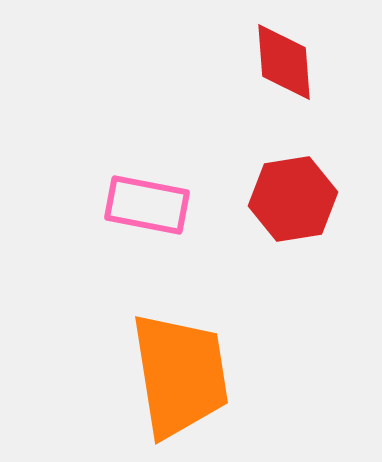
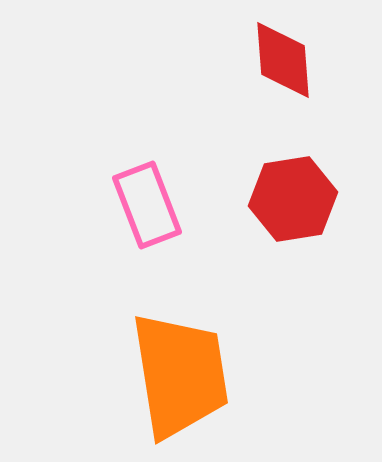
red diamond: moved 1 px left, 2 px up
pink rectangle: rotated 58 degrees clockwise
